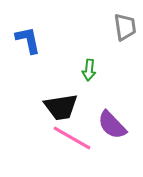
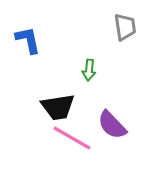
black trapezoid: moved 3 px left
